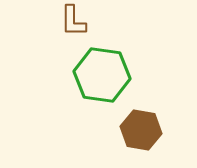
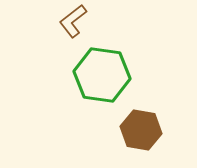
brown L-shape: rotated 52 degrees clockwise
